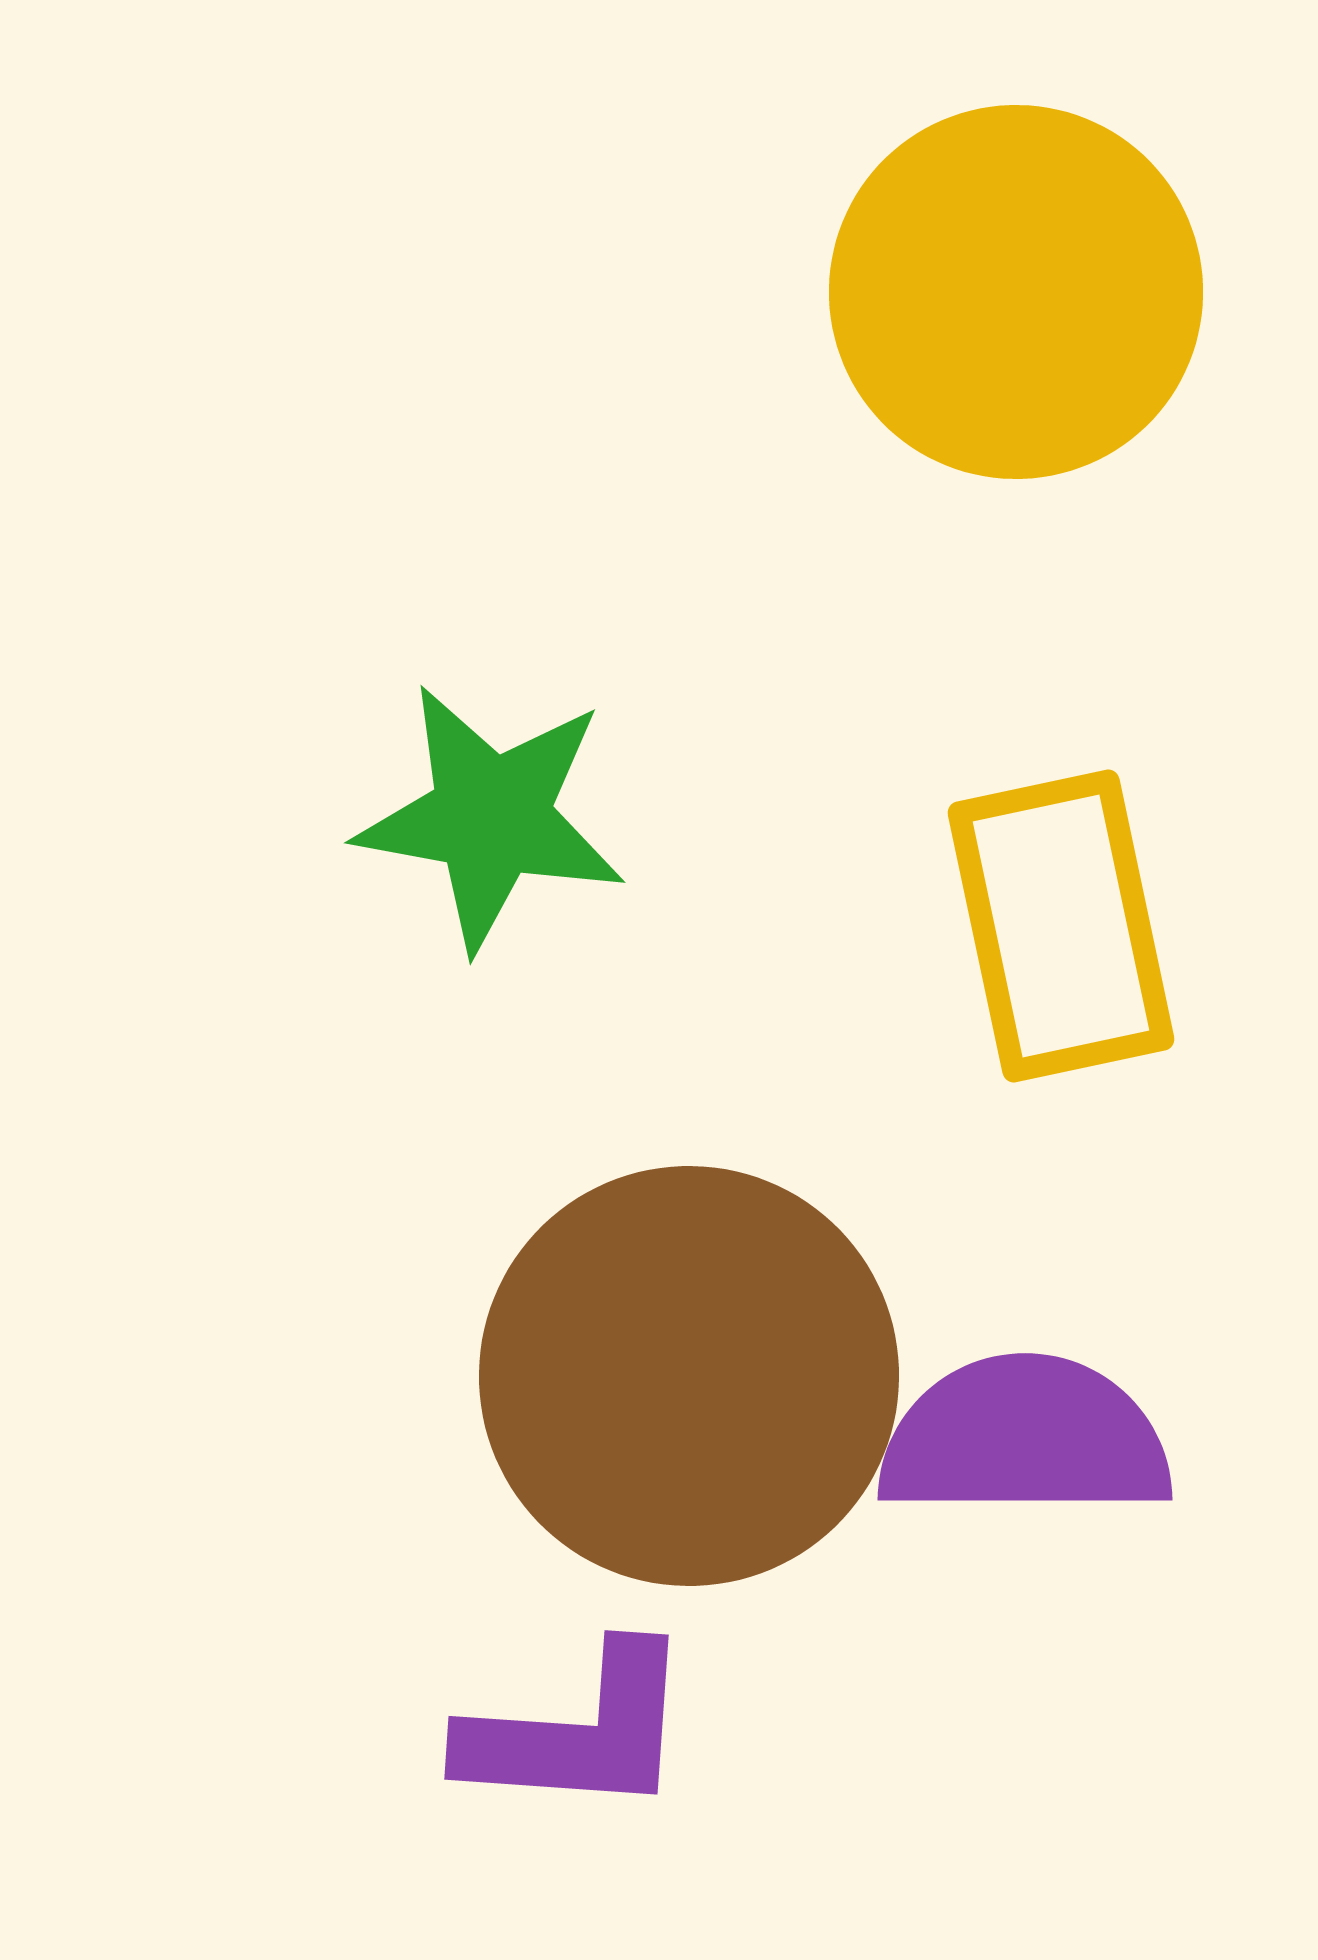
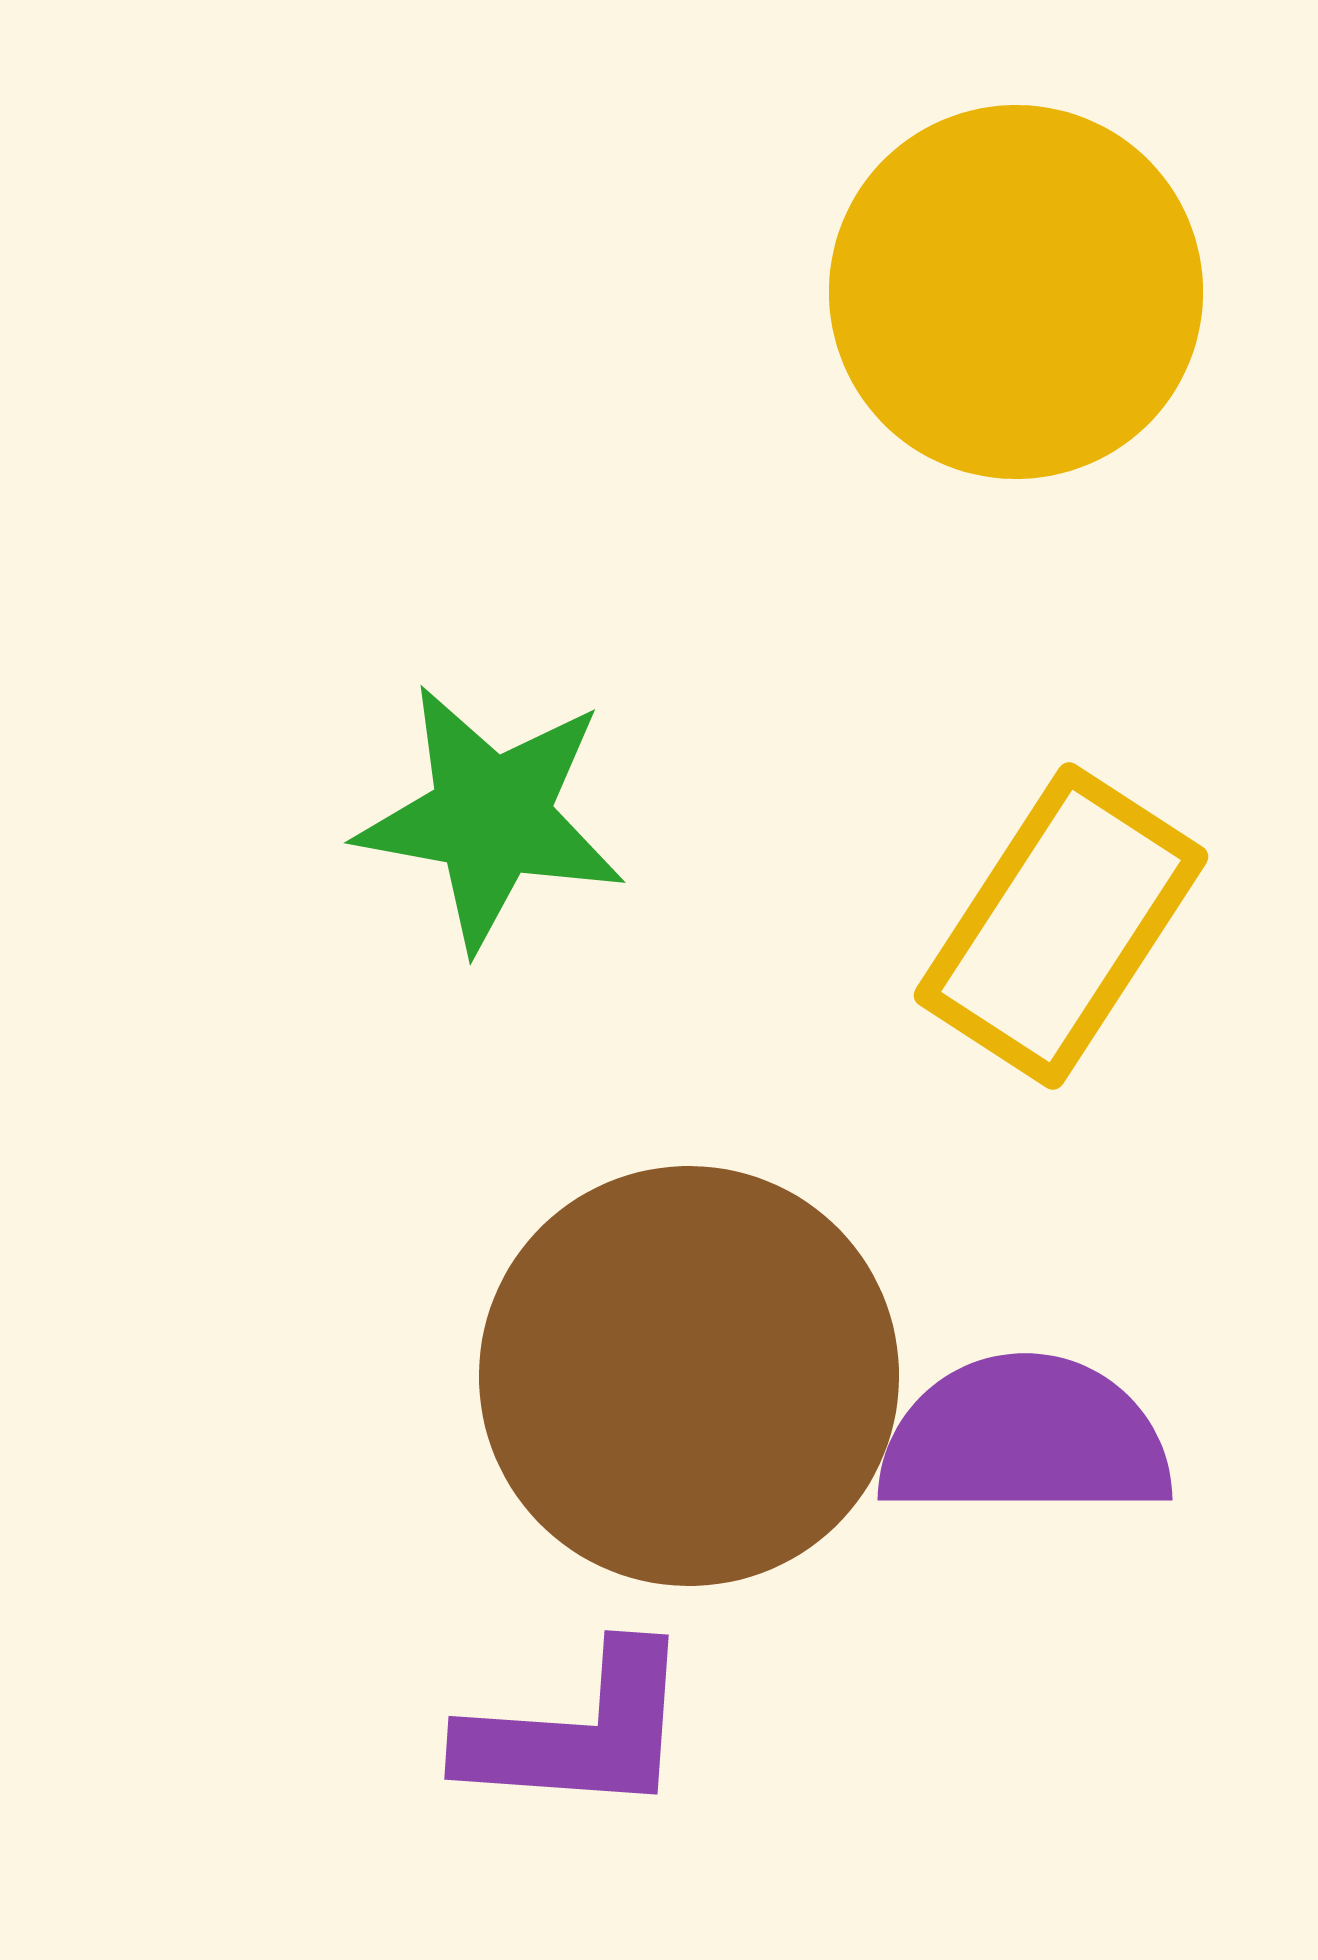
yellow rectangle: rotated 45 degrees clockwise
